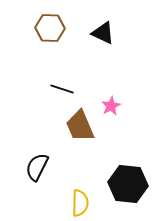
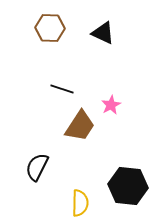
pink star: moved 1 px up
brown trapezoid: rotated 124 degrees counterclockwise
black hexagon: moved 2 px down
